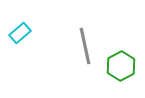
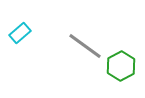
gray line: rotated 42 degrees counterclockwise
